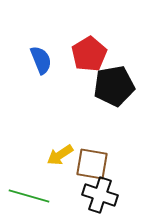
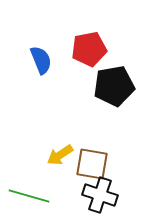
red pentagon: moved 5 px up; rotated 20 degrees clockwise
